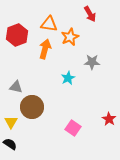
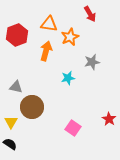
orange arrow: moved 1 px right, 2 px down
gray star: rotated 14 degrees counterclockwise
cyan star: rotated 16 degrees clockwise
